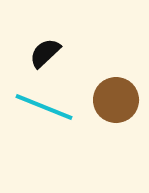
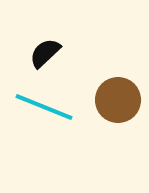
brown circle: moved 2 px right
